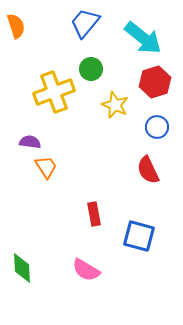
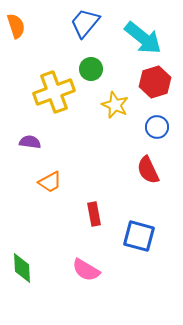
orange trapezoid: moved 4 px right, 15 px down; rotated 95 degrees clockwise
